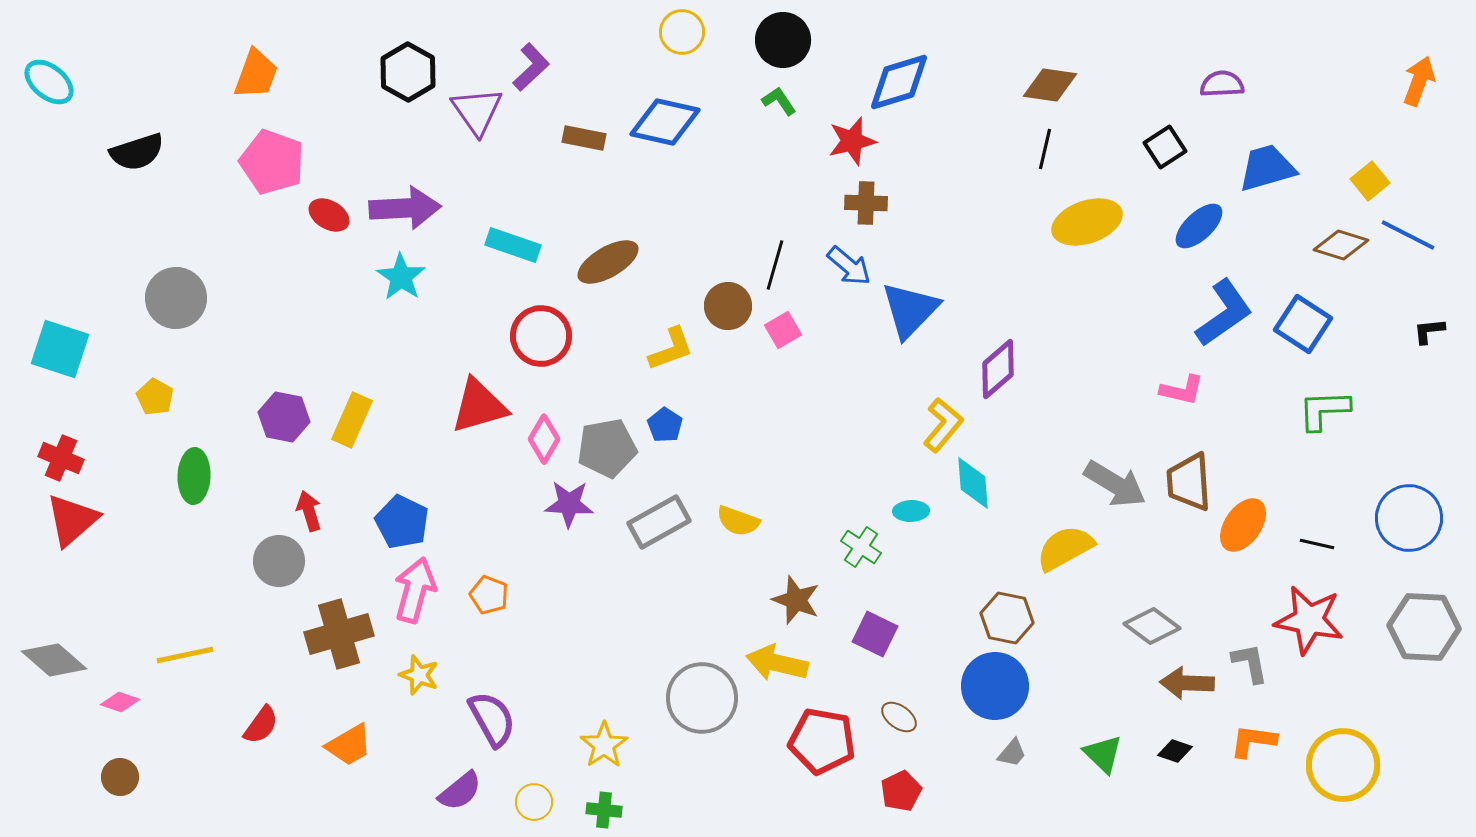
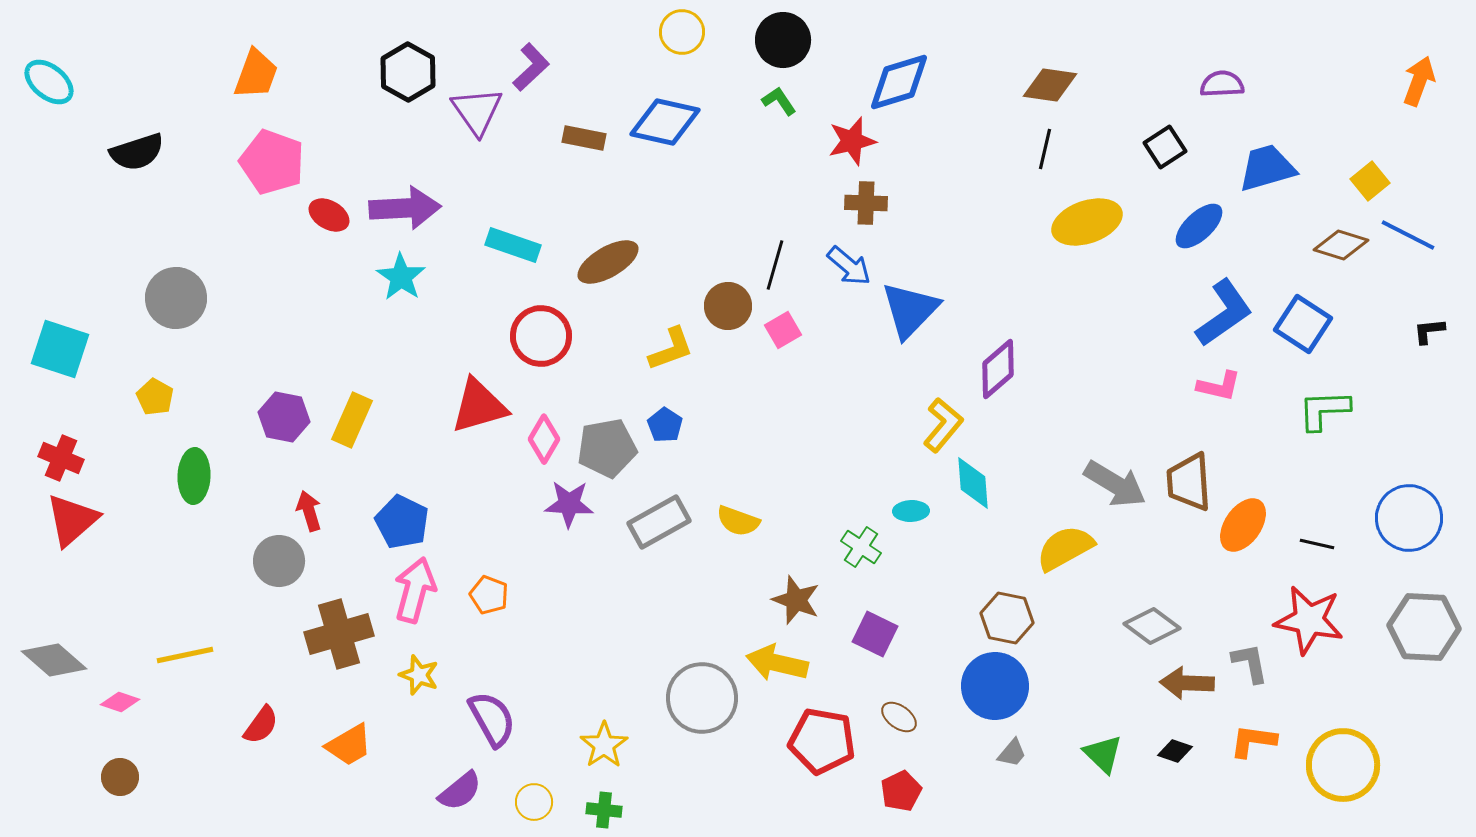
pink L-shape at (1182, 390): moved 37 px right, 4 px up
